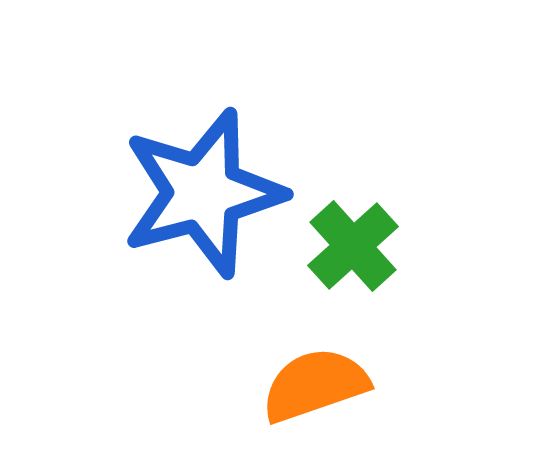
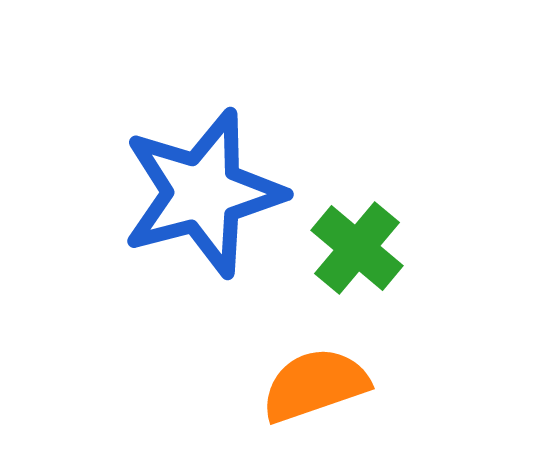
green cross: moved 4 px right, 2 px down; rotated 8 degrees counterclockwise
